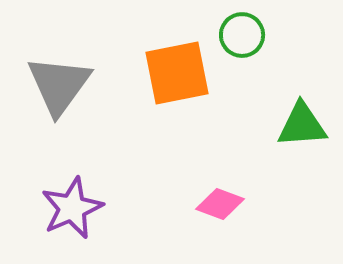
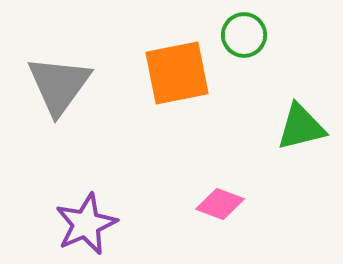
green circle: moved 2 px right
green triangle: moved 1 px left, 2 px down; rotated 10 degrees counterclockwise
purple star: moved 14 px right, 16 px down
